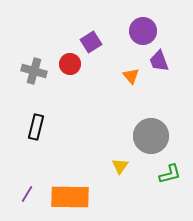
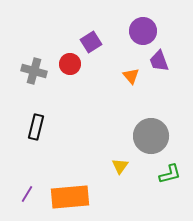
orange rectangle: rotated 6 degrees counterclockwise
